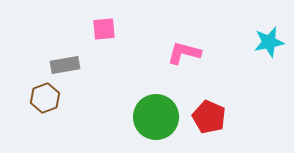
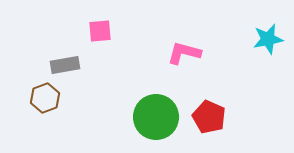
pink square: moved 4 px left, 2 px down
cyan star: moved 1 px left, 3 px up
